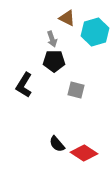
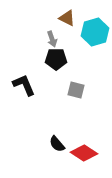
black pentagon: moved 2 px right, 2 px up
black L-shape: rotated 125 degrees clockwise
